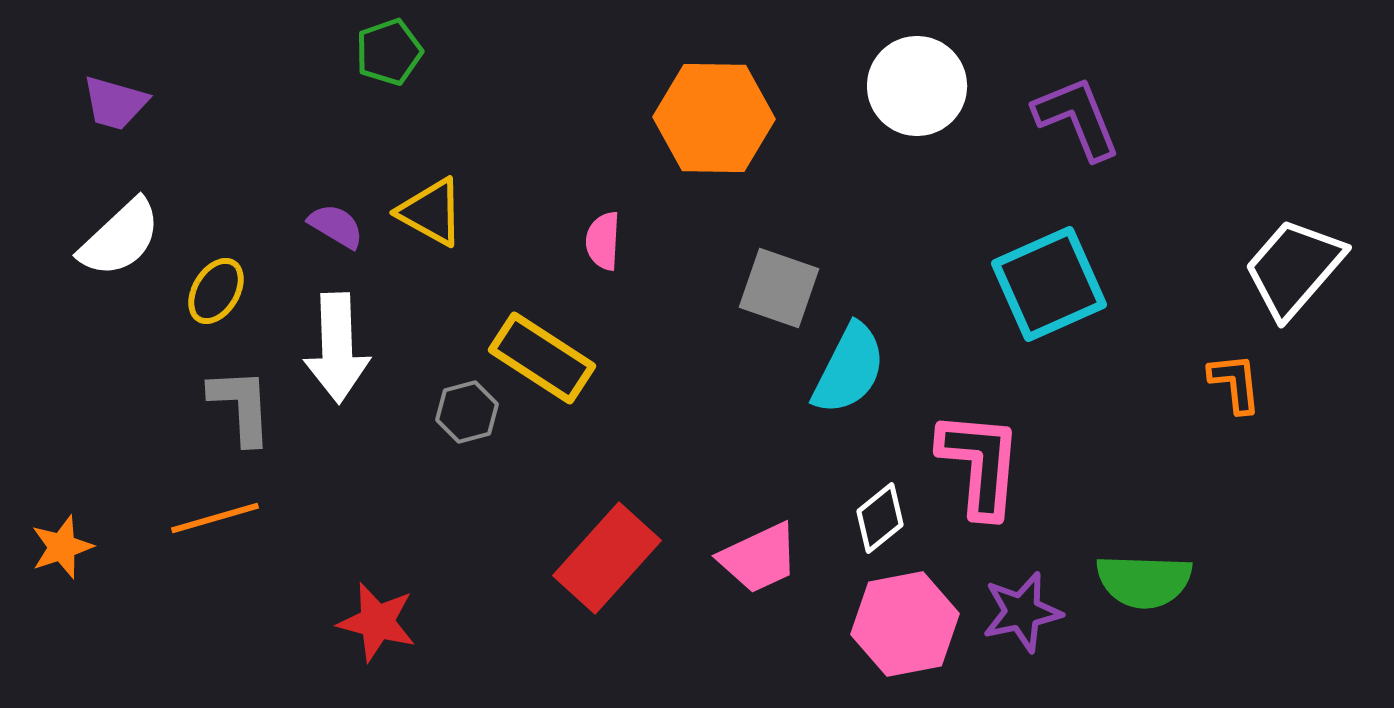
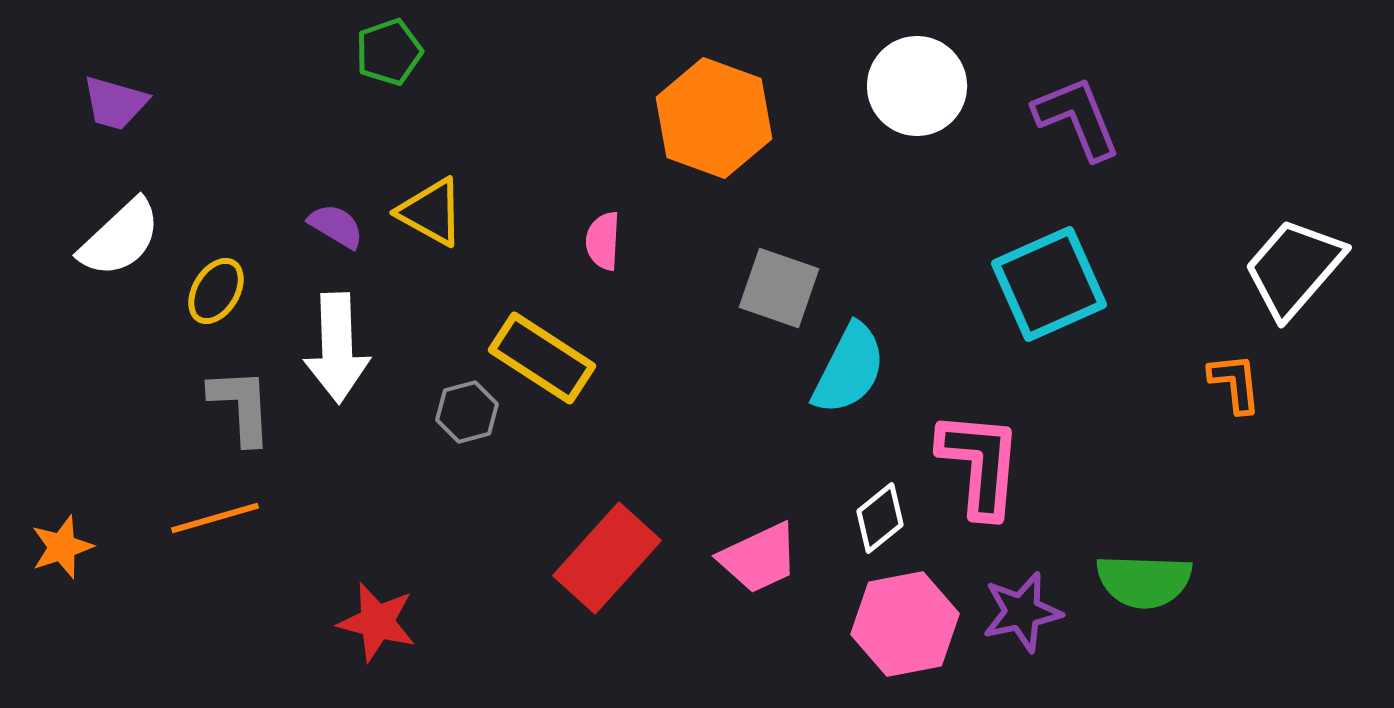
orange hexagon: rotated 19 degrees clockwise
